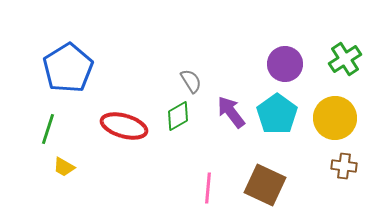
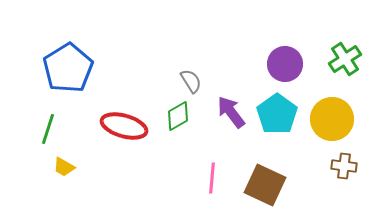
yellow circle: moved 3 px left, 1 px down
pink line: moved 4 px right, 10 px up
